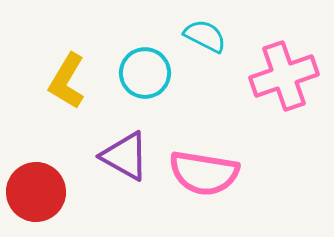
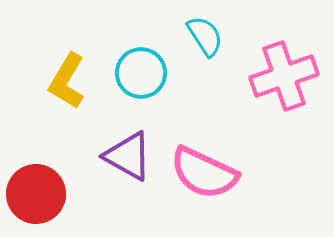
cyan semicircle: rotated 30 degrees clockwise
cyan circle: moved 4 px left
purple triangle: moved 3 px right
pink semicircle: rotated 16 degrees clockwise
red circle: moved 2 px down
